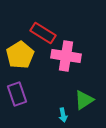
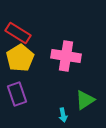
red rectangle: moved 25 px left
yellow pentagon: moved 3 px down
green triangle: moved 1 px right
